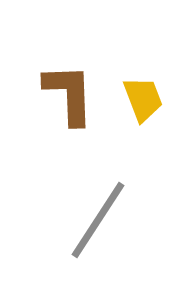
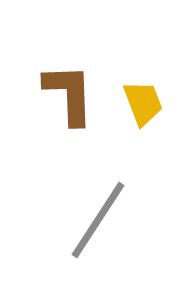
yellow trapezoid: moved 4 px down
